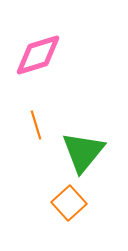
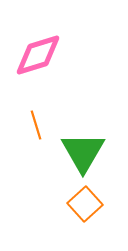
green triangle: rotated 9 degrees counterclockwise
orange square: moved 16 px right, 1 px down
